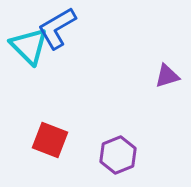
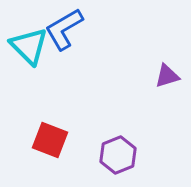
blue L-shape: moved 7 px right, 1 px down
